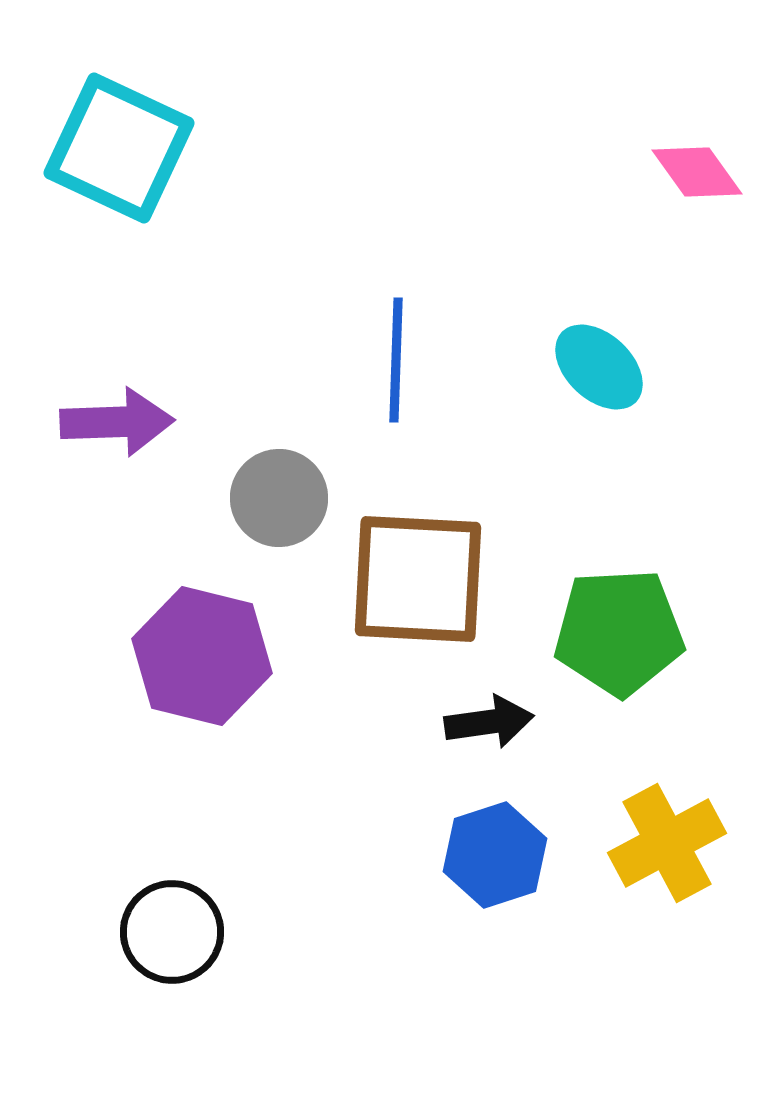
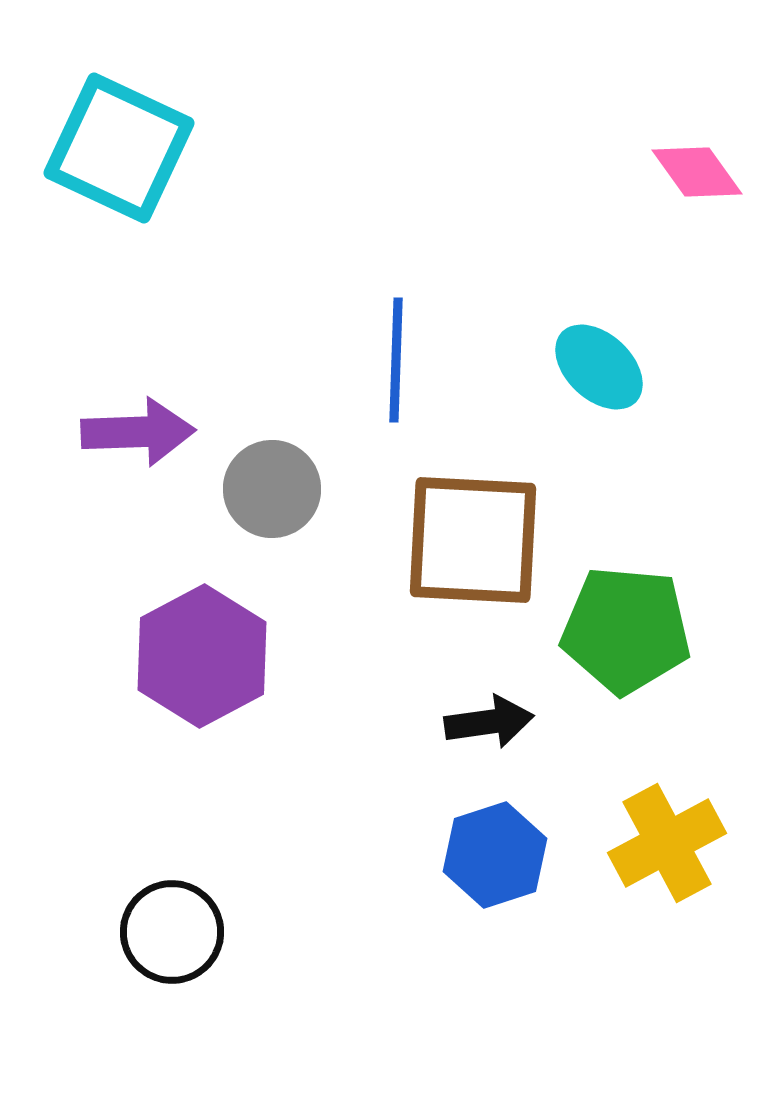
purple arrow: moved 21 px right, 10 px down
gray circle: moved 7 px left, 9 px up
brown square: moved 55 px right, 39 px up
green pentagon: moved 7 px right, 2 px up; rotated 8 degrees clockwise
purple hexagon: rotated 18 degrees clockwise
